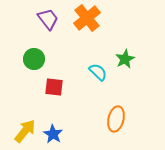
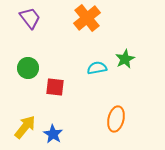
purple trapezoid: moved 18 px left, 1 px up
green circle: moved 6 px left, 9 px down
cyan semicircle: moved 1 px left, 4 px up; rotated 54 degrees counterclockwise
red square: moved 1 px right
yellow arrow: moved 4 px up
